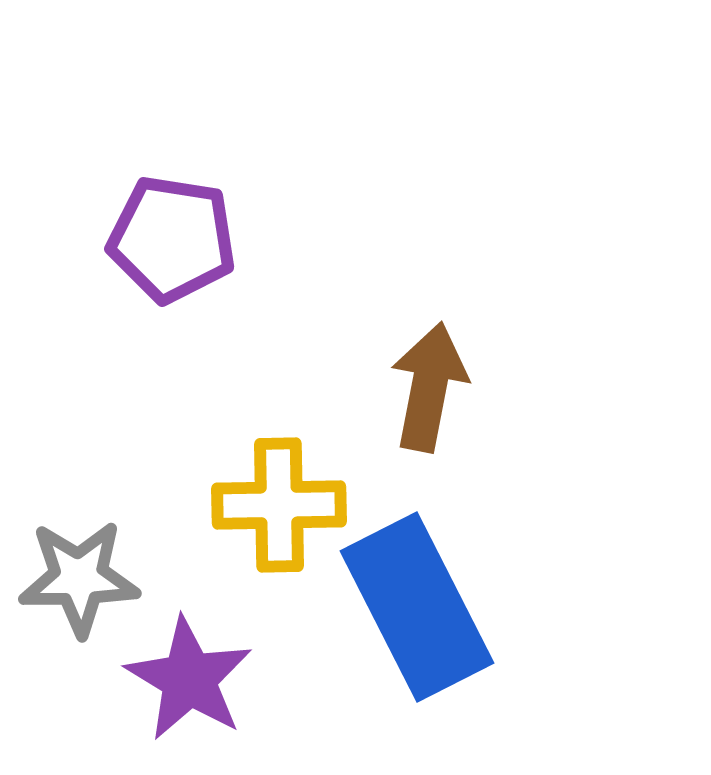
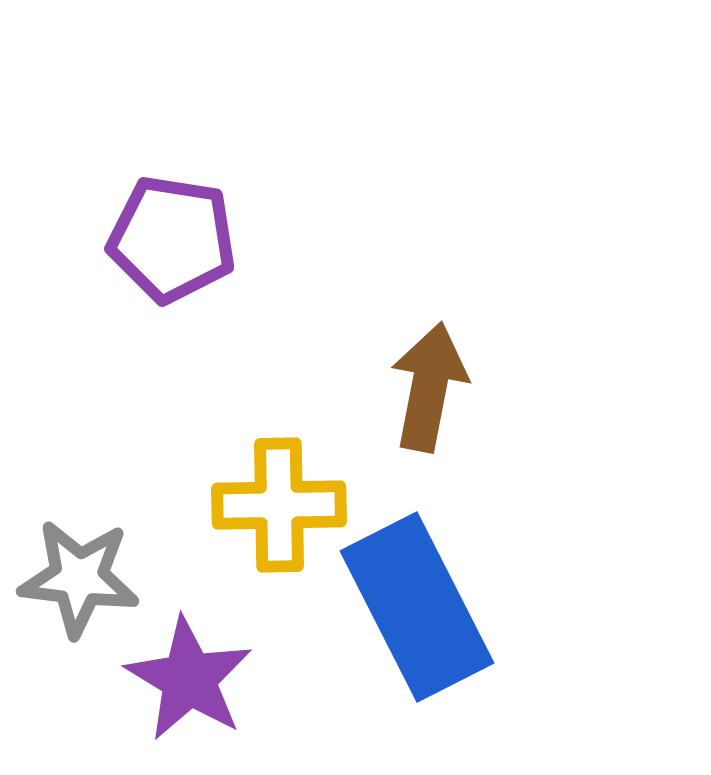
gray star: rotated 8 degrees clockwise
